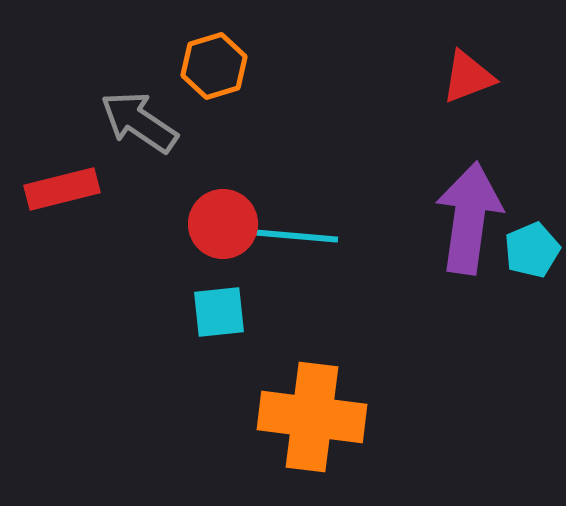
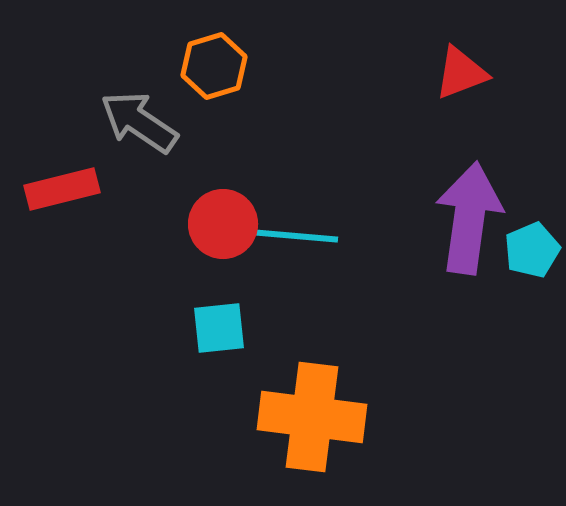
red triangle: moved 7 px left, 4 px up
cyan square: moved 16 px down
